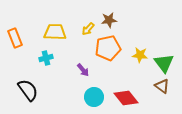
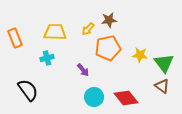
cyan cross: moved 1 px right
